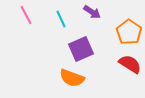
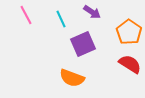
purple square: moved 2 px right, 5 px up
